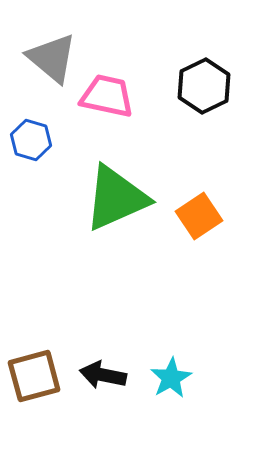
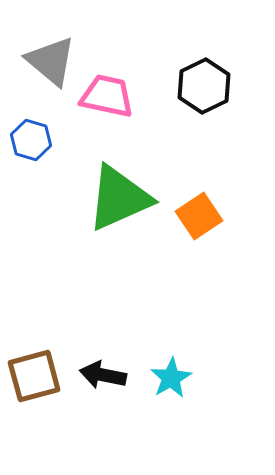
gray triangle: moved 1 px left, 3 px down
green triangle: moved 3 px right
